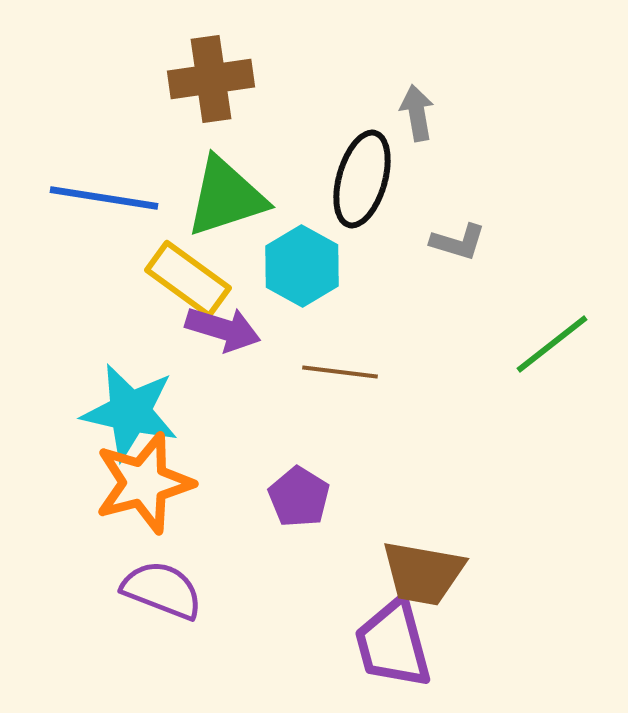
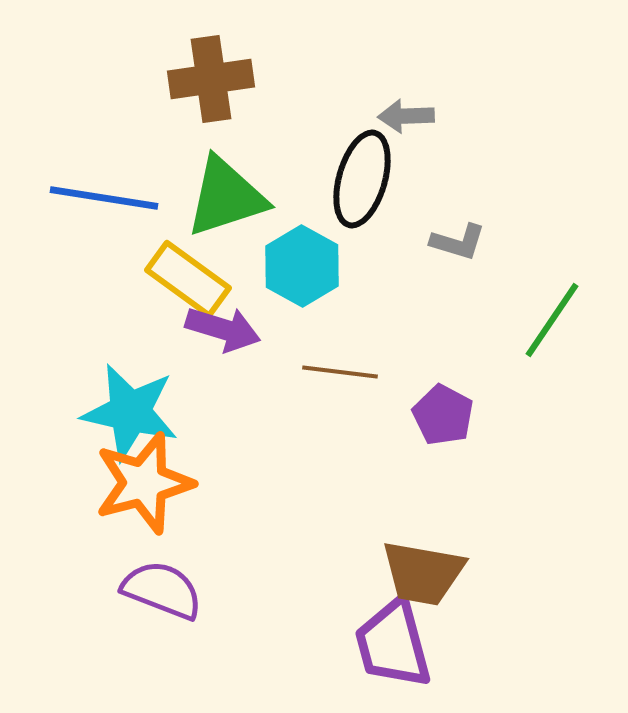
gray arrow: moved 11 px left, 3 px down; rotated 82 degrees counterclockwise
green line: moved 24 px up; rotated 18 degrees counterclockwise
purple pentagon: moved 144 px right, 82 px up; rotated 4 degrees counterclockwise
